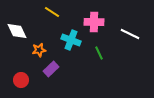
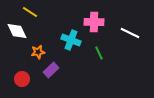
yellow line: moved 22 px left
white line: moved 1 px up
orange star: moved 1 px left, 2 px down
purple rectangle: moved 1 px down
red circle: moved 1 px right, 1 px up
